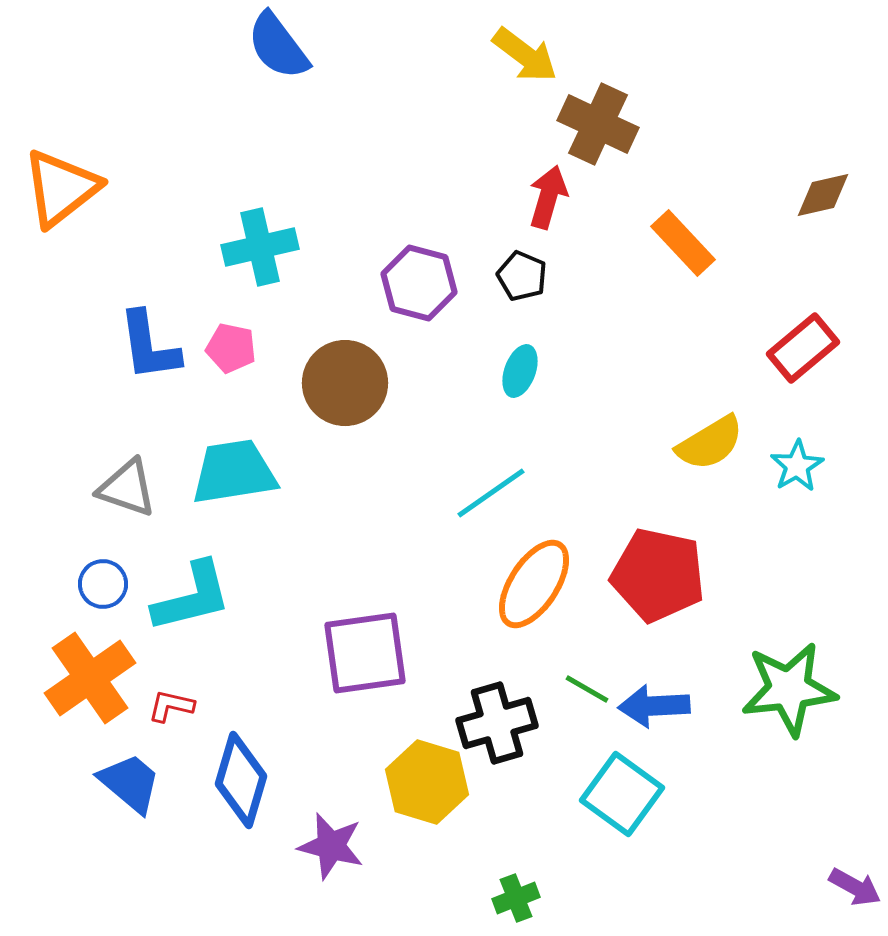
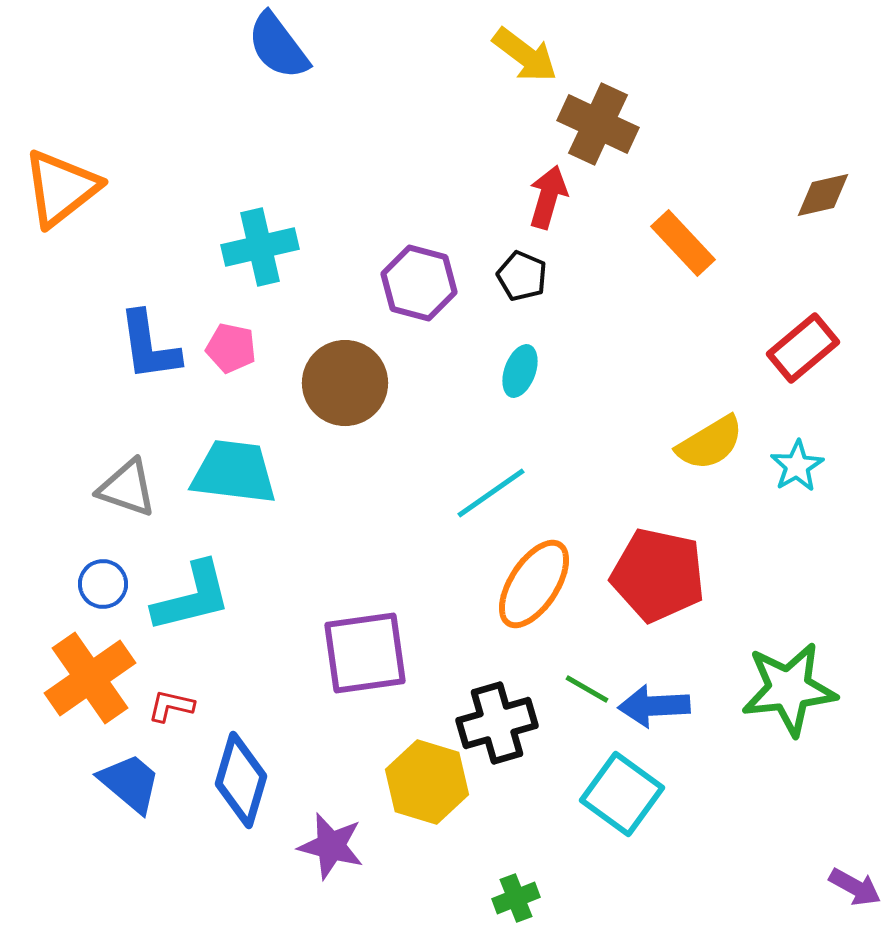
cyan trapezoid: rotated 16 degrees clockwise
